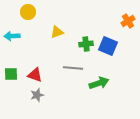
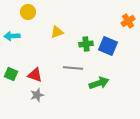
green square: rotated 24 degrees clockwise
